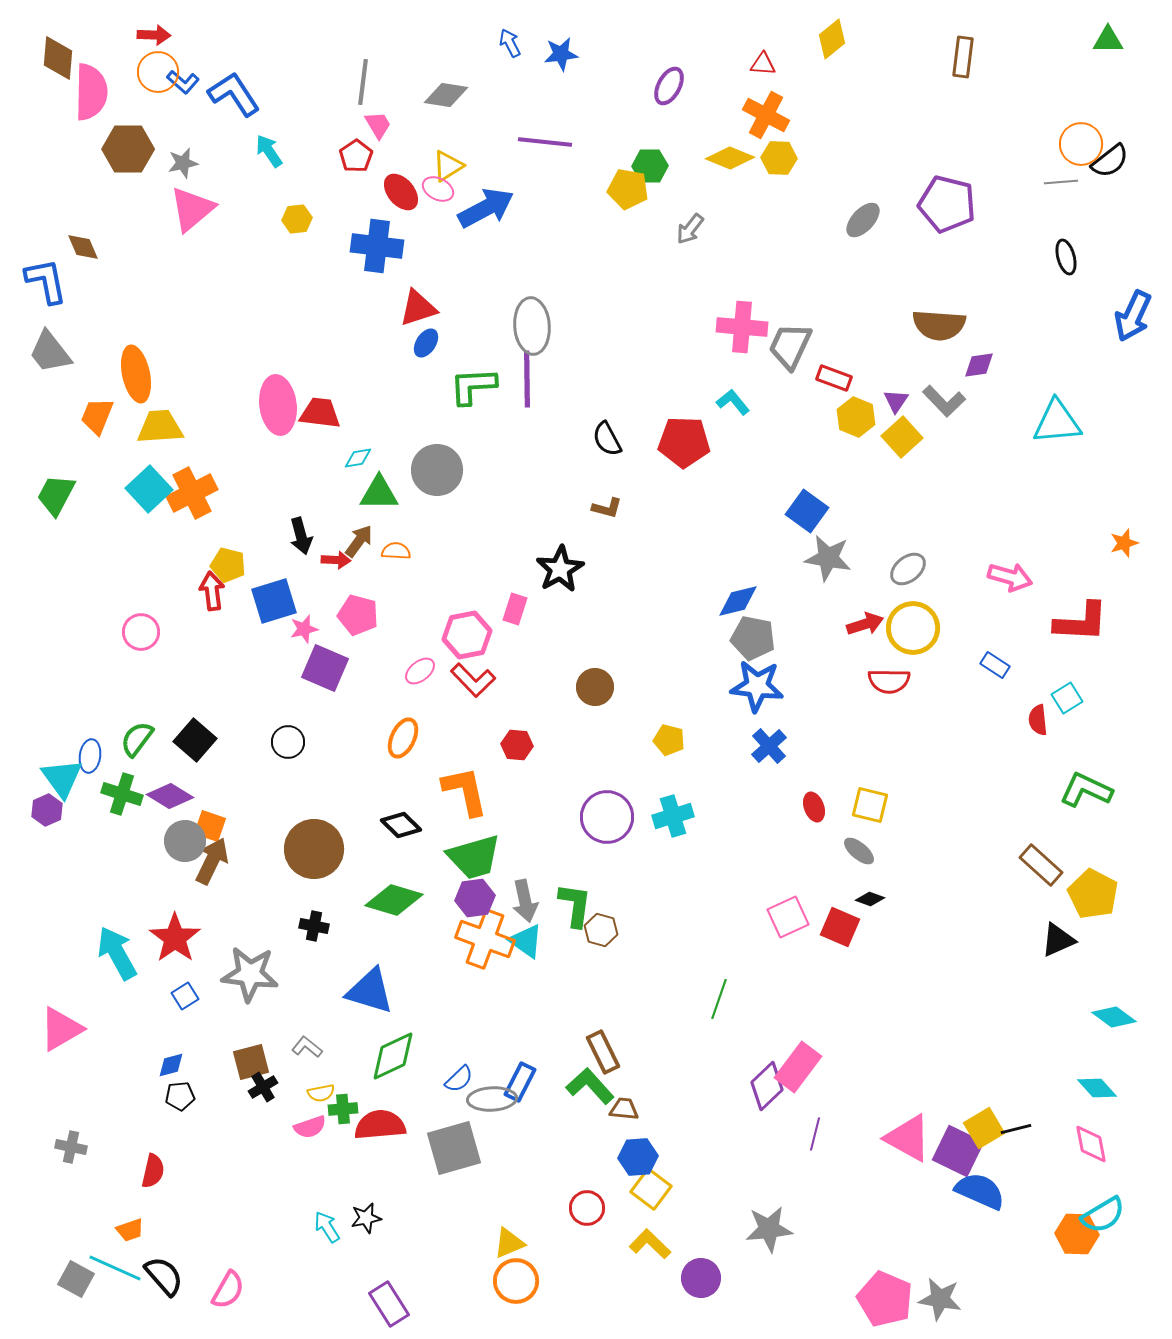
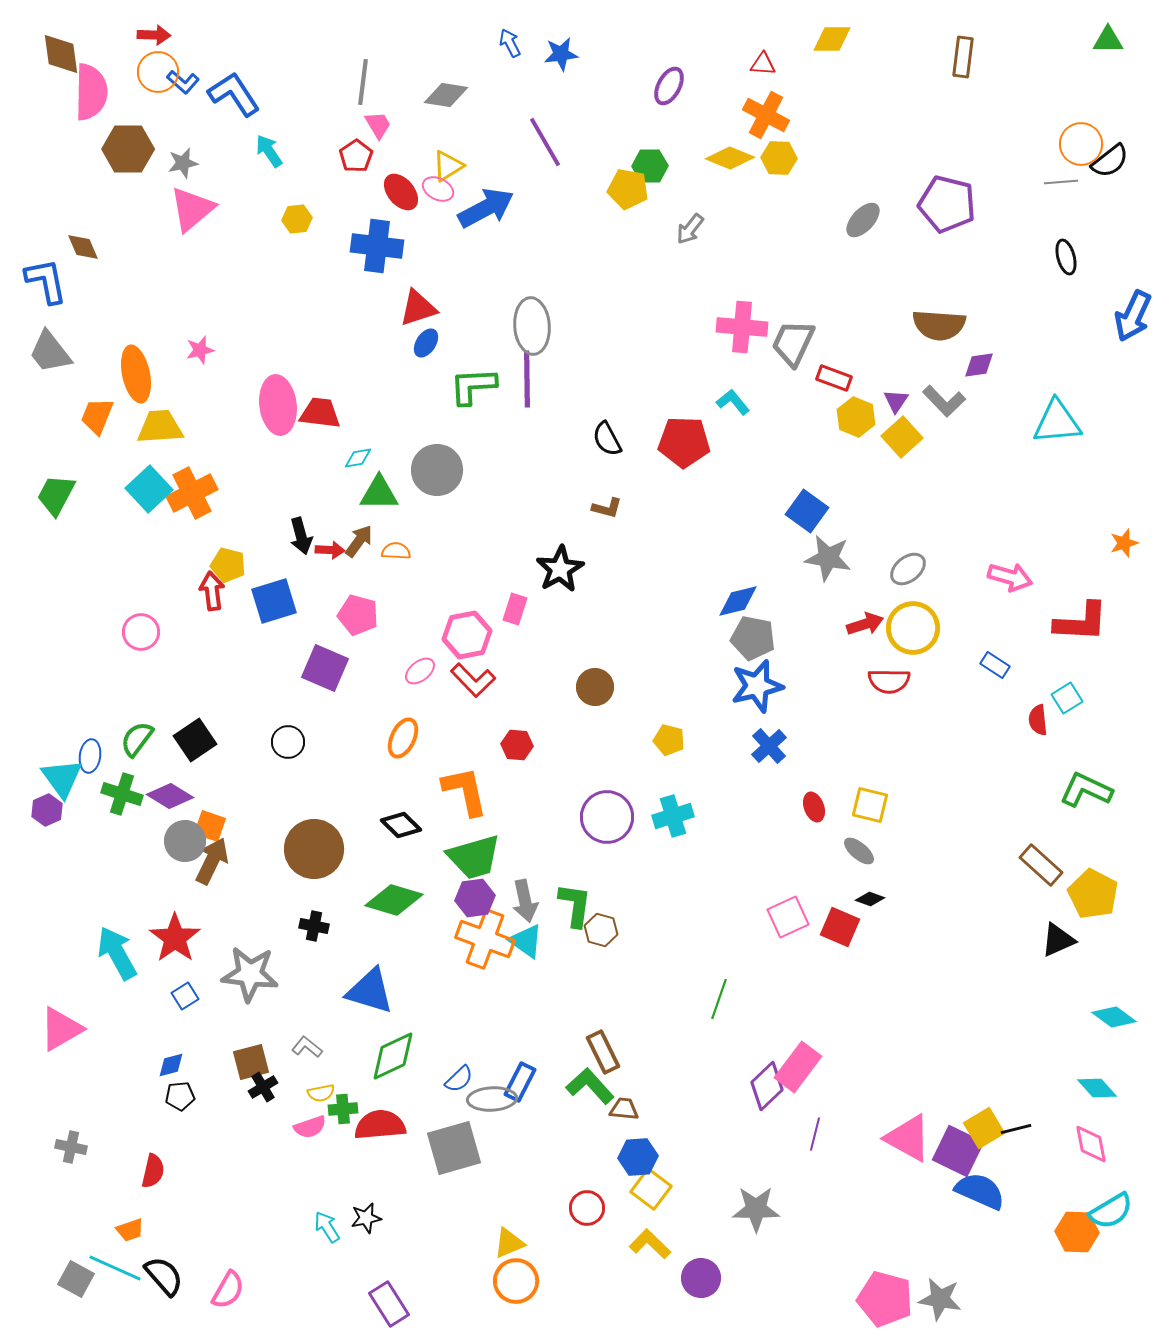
yellow diamond at (832, 39): rotated 39 degrees clockwise
brown diamond at (58, 58): moved 3 px right, 4 px up; rotated 12 degrees counterclockwise
purple line at (545, 142): rotated 54 degrees clockwise
gray trapezoid at (790, 346): moved 3 px right, 3 px up
red arrow at (336, 560): moved 6 px left, 10 px up
pink star at (304, 629): moved 104 px left, 279 px up
blue star at (757, 686): rotated 20 degrees counterclockwise
black square at (195, 740): rotated 15 degrees clockwise
cyan semicircle at (1103, 1215): moved 8 px right, 4 px up
gray star at (769, 1229): moved 13 px left, 20 px up; rotated 6 degrees clockwise
orange hexagon at (1077, 1234): moved 2 px up
pink pentagon at (885, 1299): rotated 8 degrees counterclockwise
